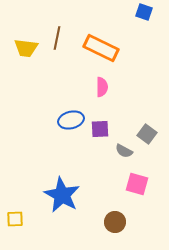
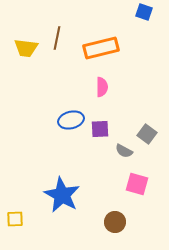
orange rectangle: rotated 40 degrees counterclockwise
